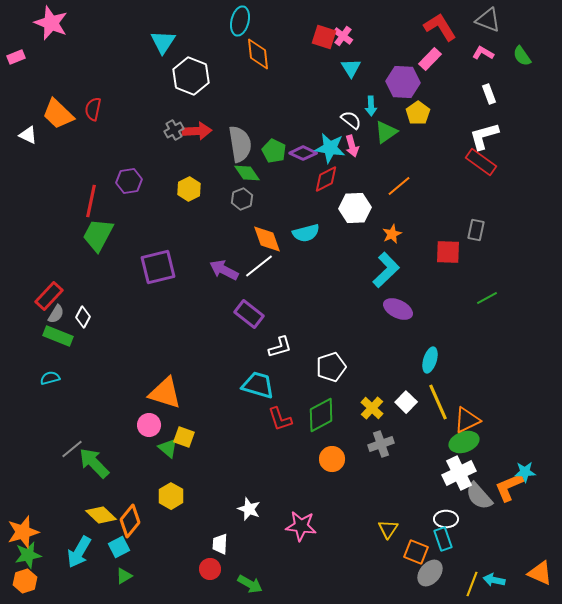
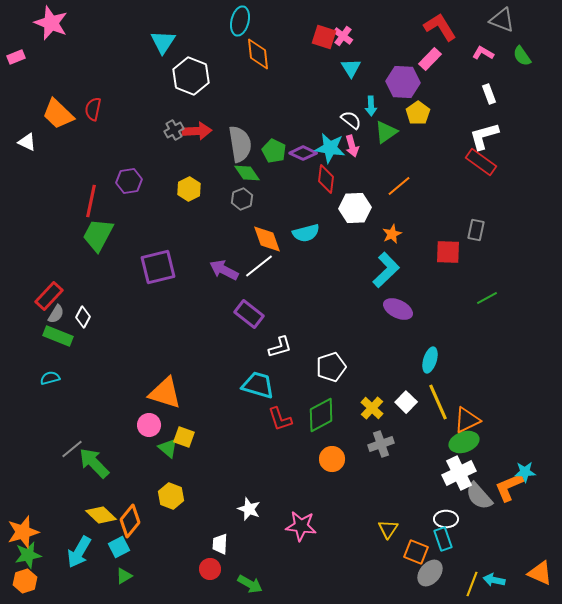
gray triangle at (488, 20): moved 14 px right
white triangle at (28, 135): moved 1 px left, 7 px down
red diamond at (326, 179): rotated 56 degrees counterclockwise
yellow hexagon at (171, 496): rotated 10 degrees counterclockwise
